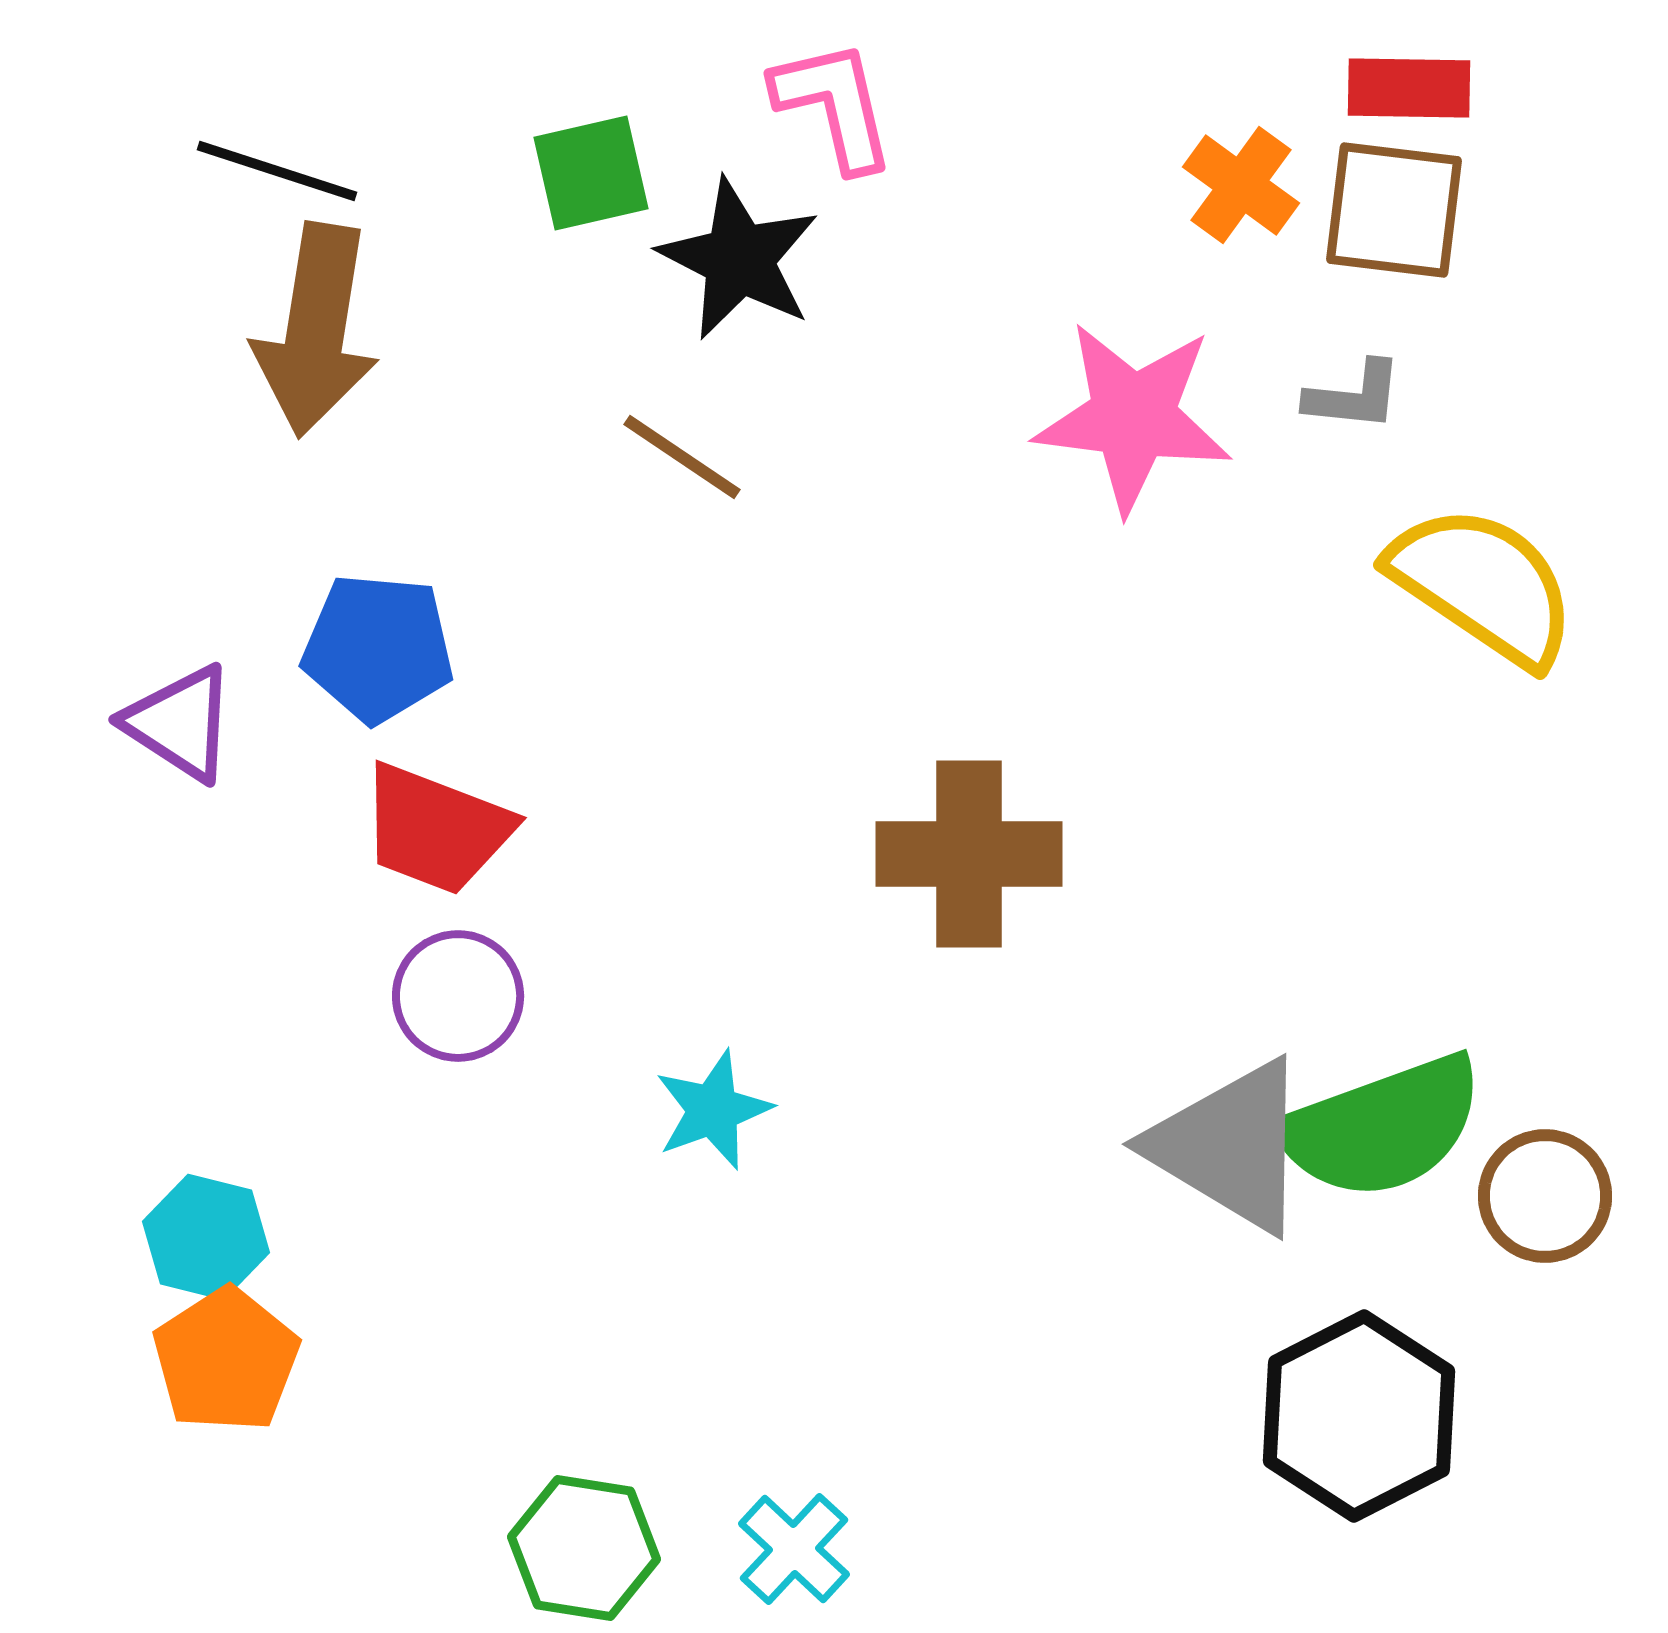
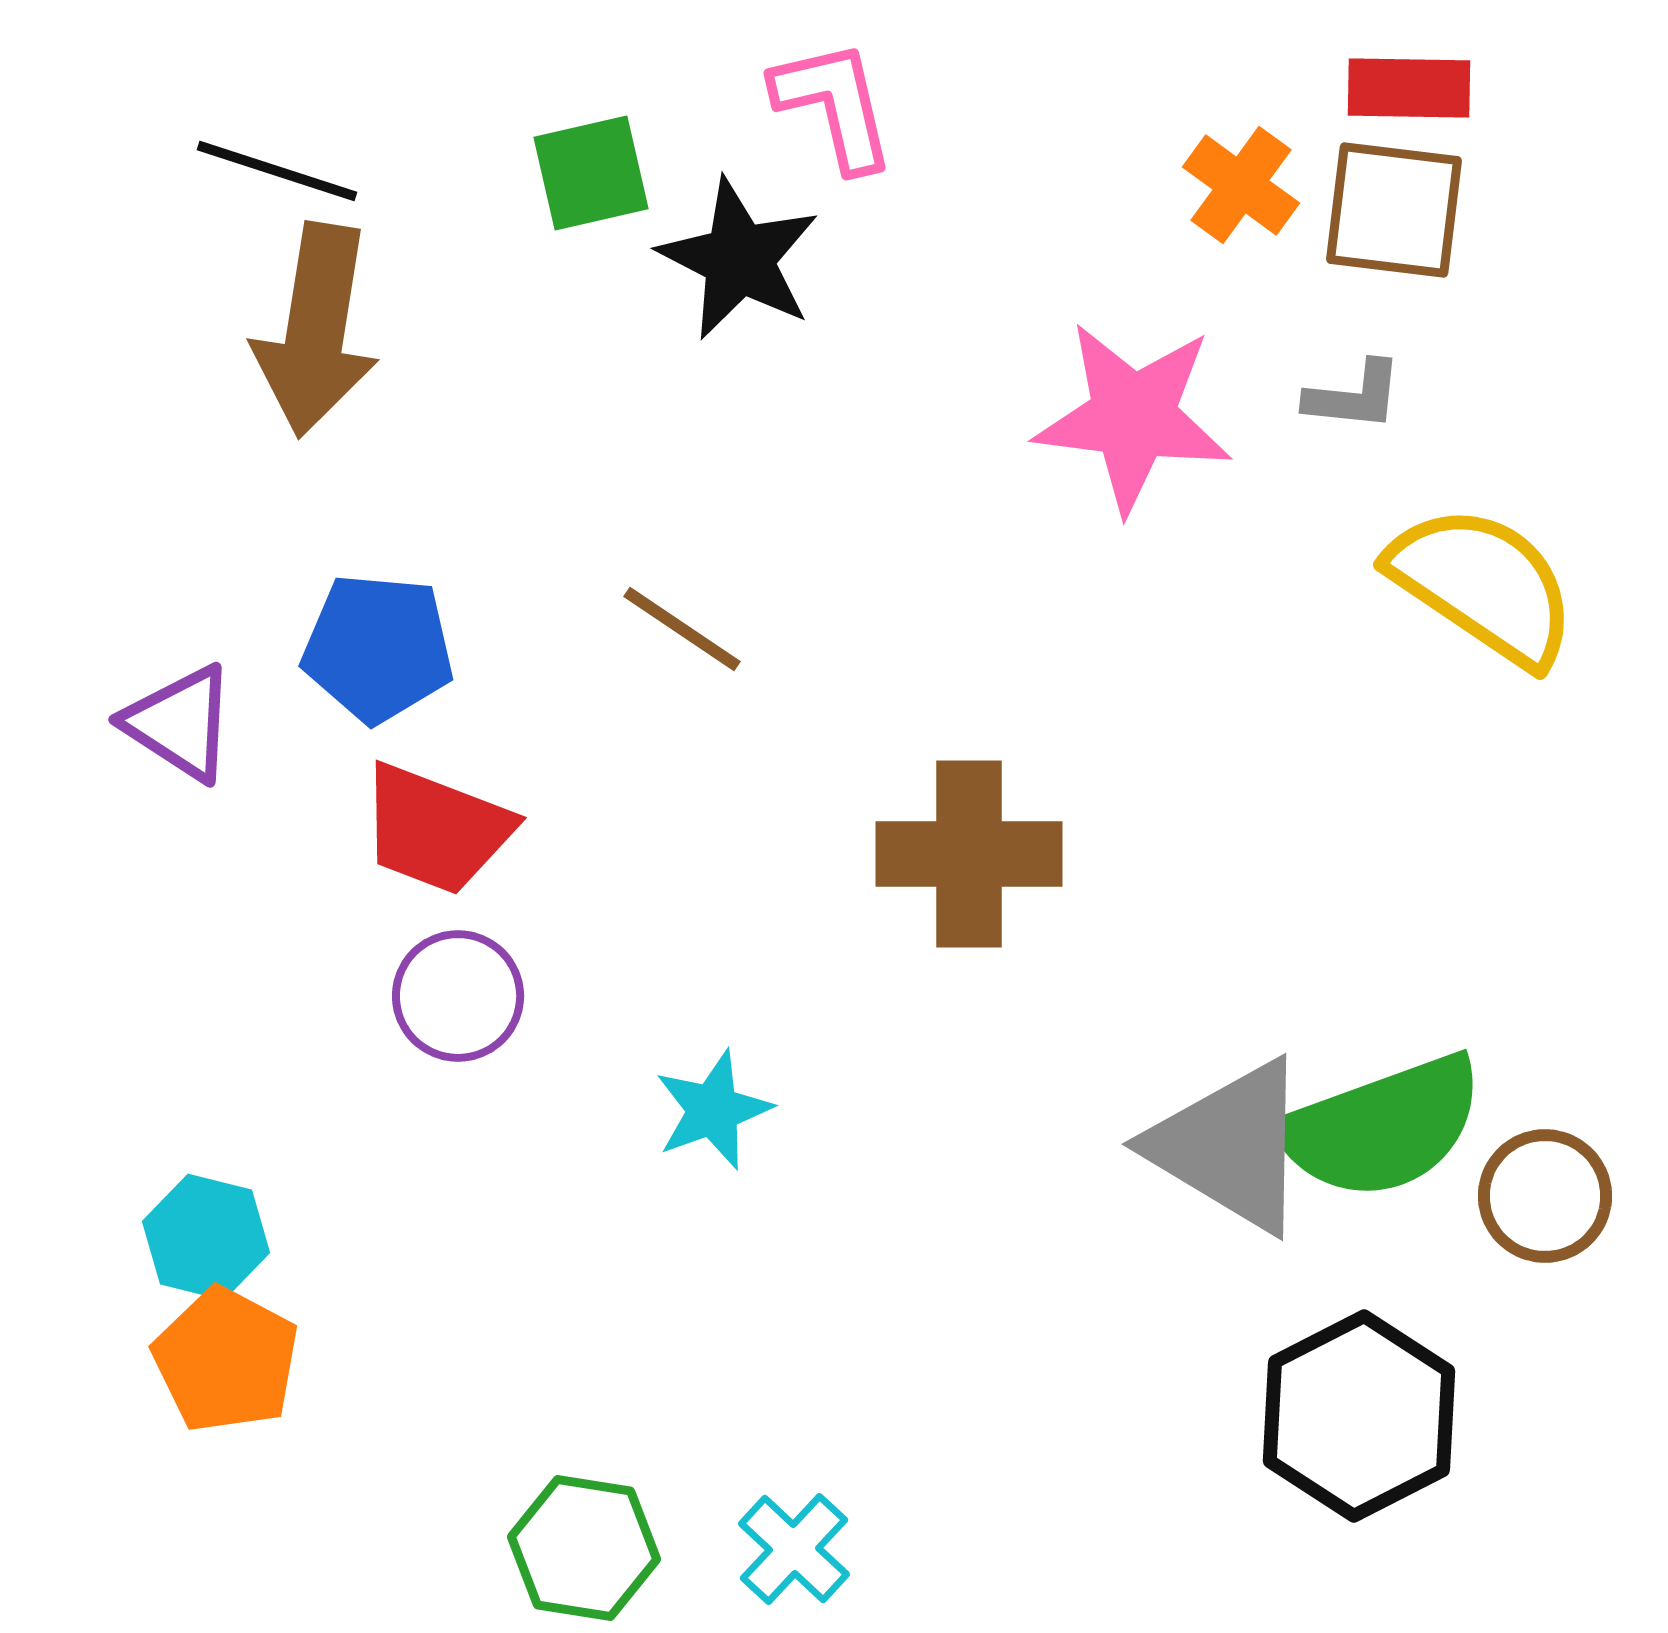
brown line: moved 172 px down
orange pentagon: rotated 11 degrees counterclockwise
